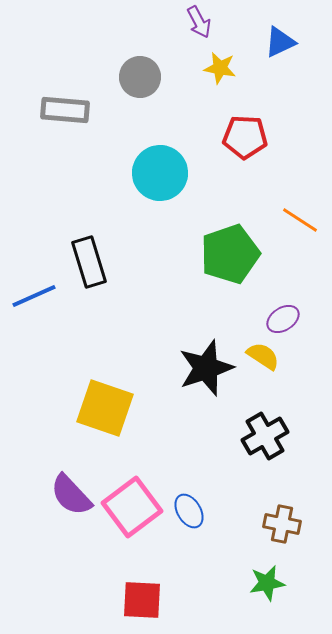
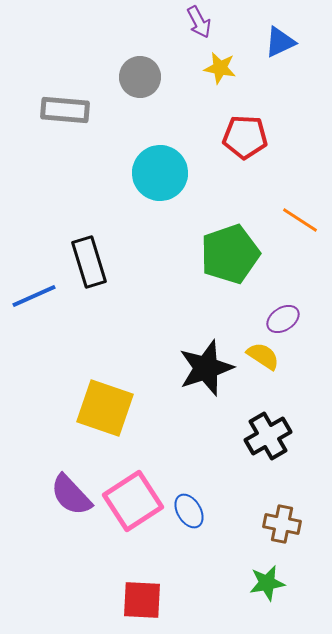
black cross: moved 3 px right
pink square: moved 1 px right, 6 px up; rotated 4 degrees clockwise
